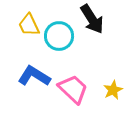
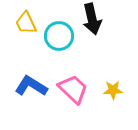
black arrow: rotated 20 degrees clockwise
yellow trapezoid: moved 3 px left, 2 px up
blue L-shape: moved 3 px left, 10 px down
yellow star: rotated 24 degrees clockwise
